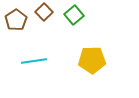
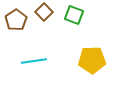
green square: rotated 30 degrees counterclockwise
